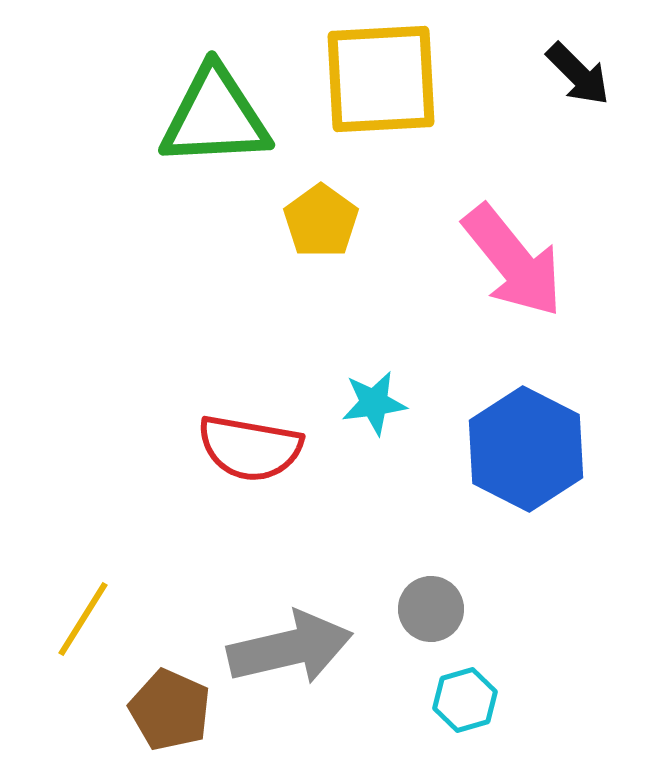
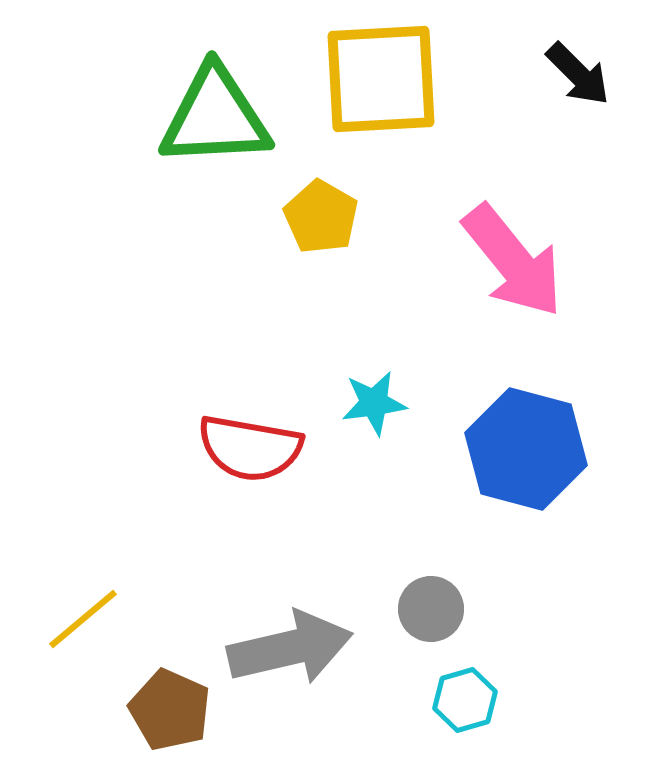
yellow pentagon: moved 4 px up; rotated 6 degrees counterclockwise
blue hexagon: rotated 12 degrees counterclockwise
yellow line: rotated 18 degrees clockwise
